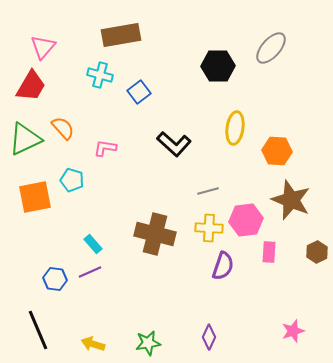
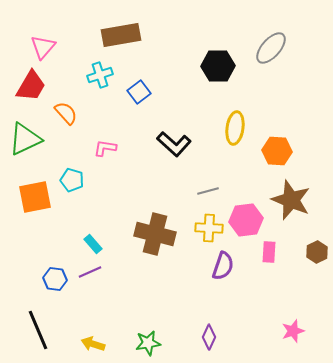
cyan cross: rotated 35 degrees counterclockwise
orange semicircle: moved 3 px right, 15 px up
